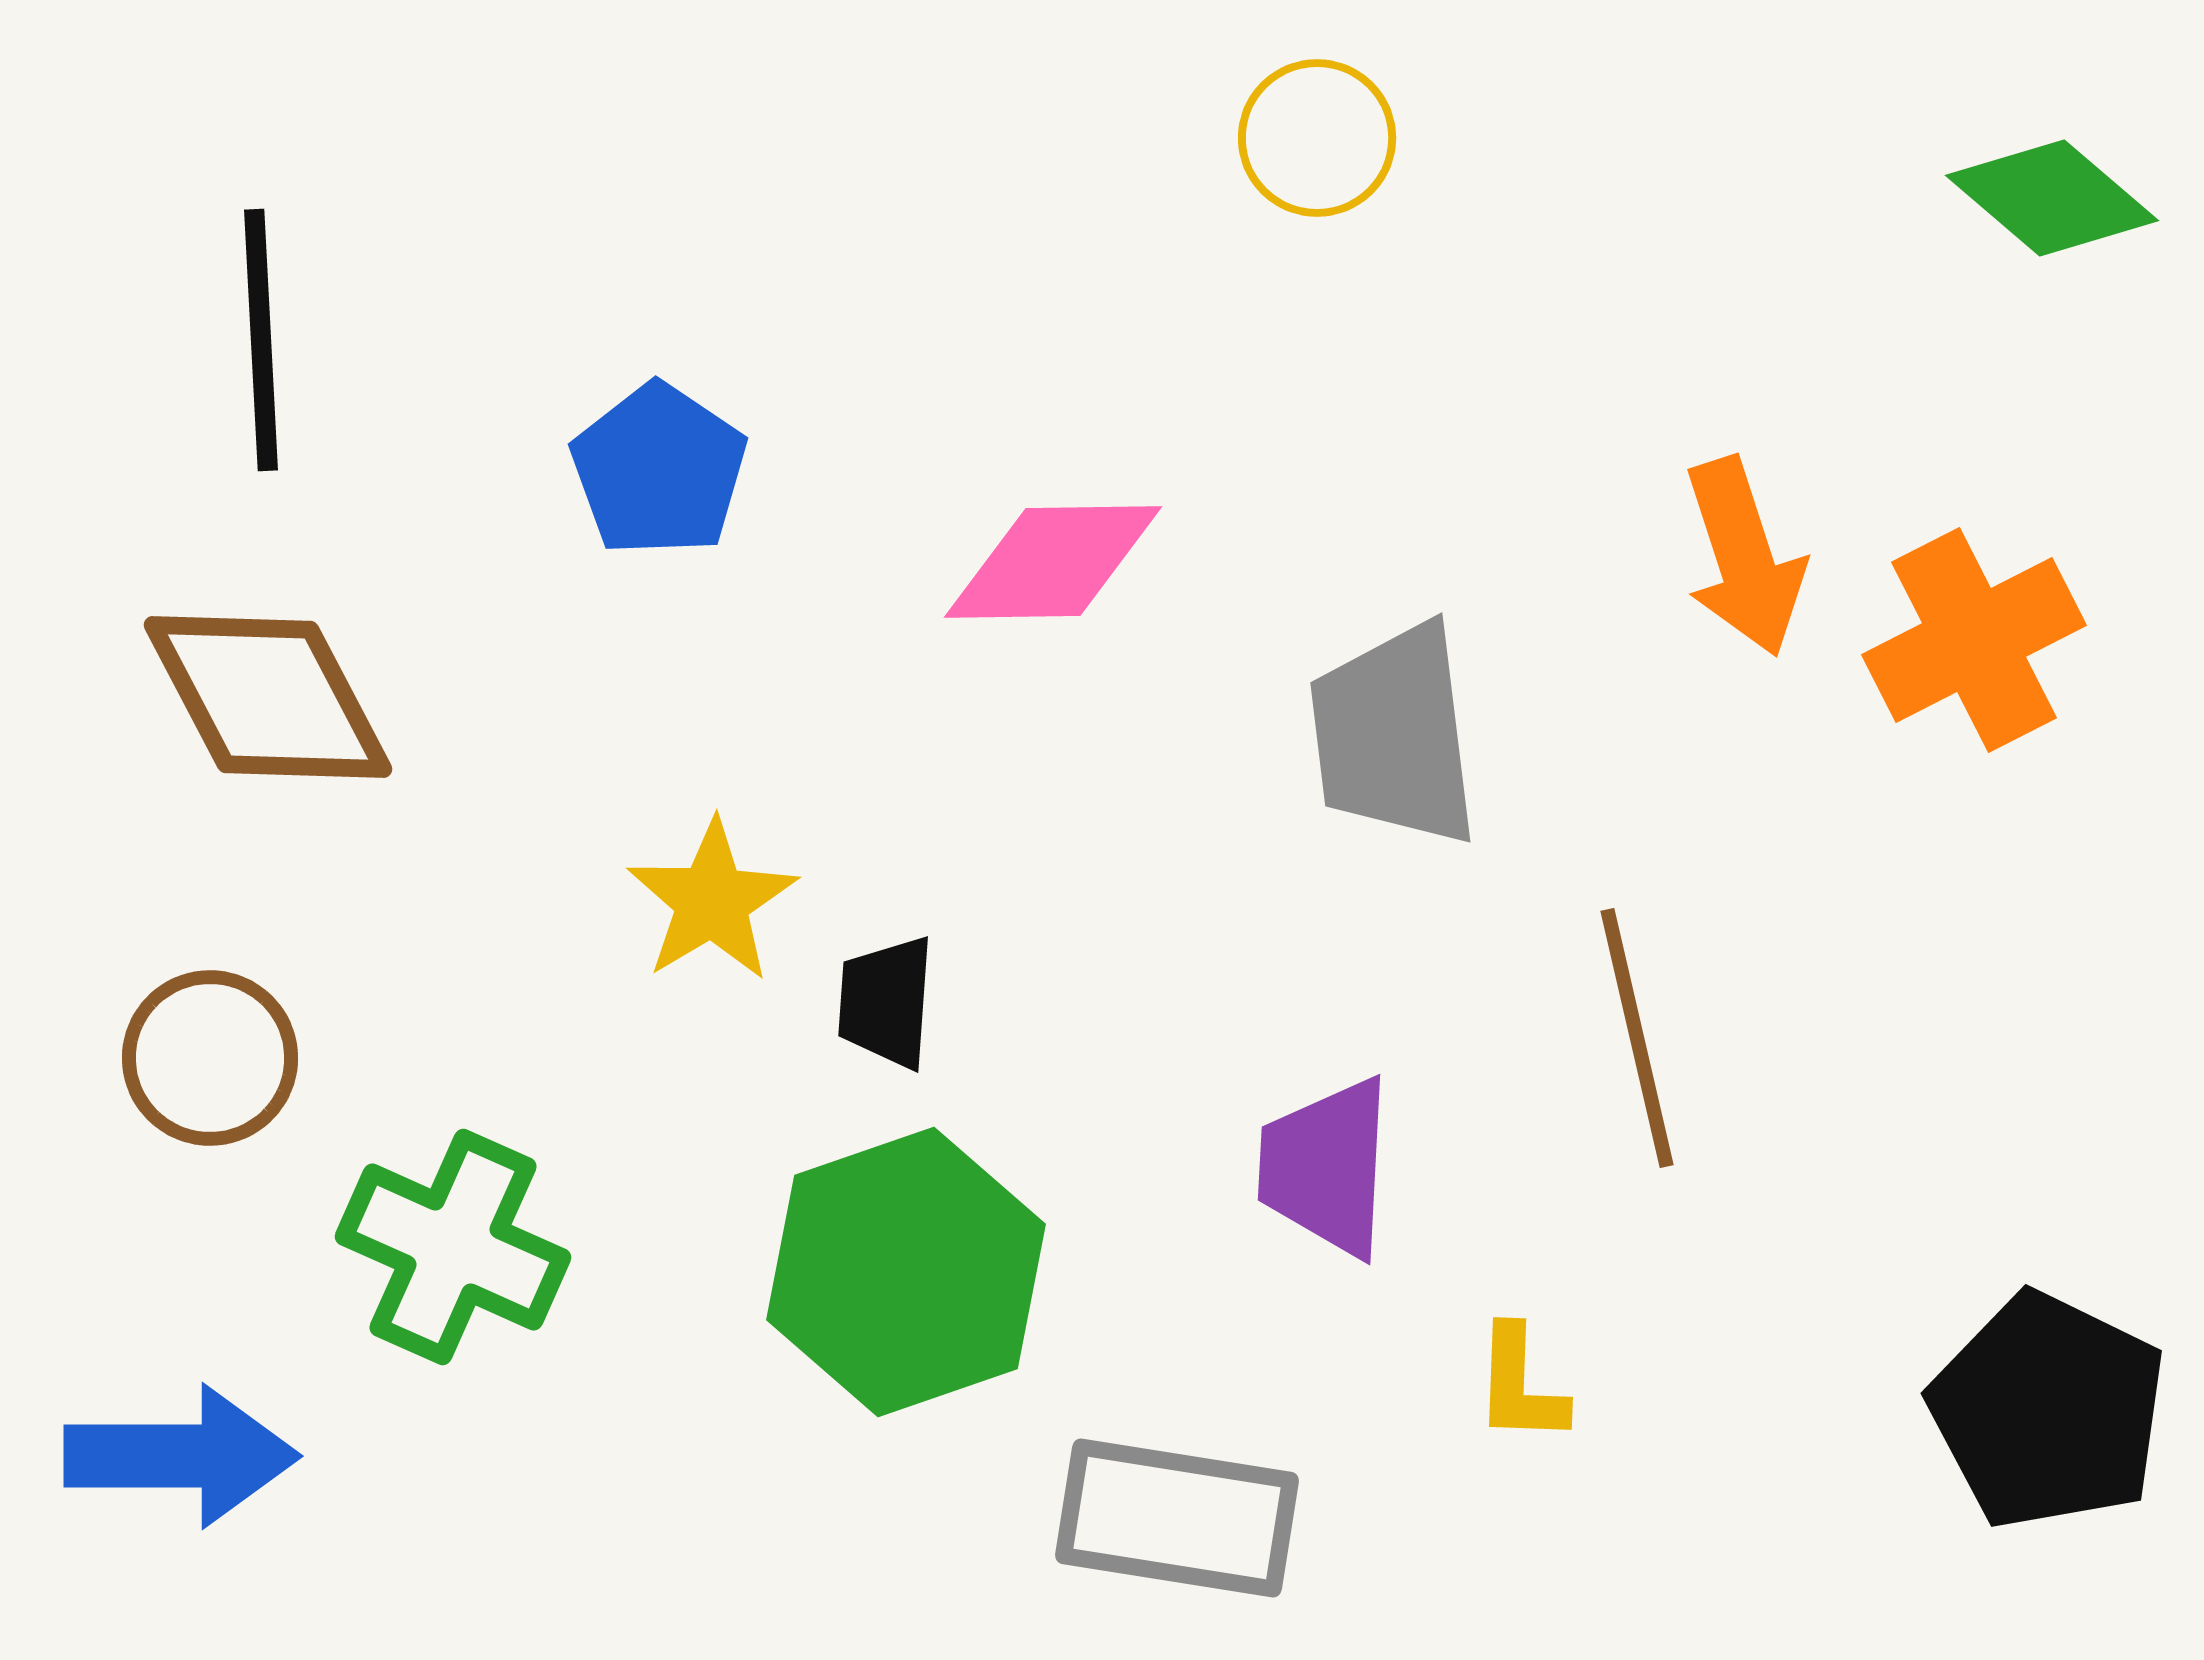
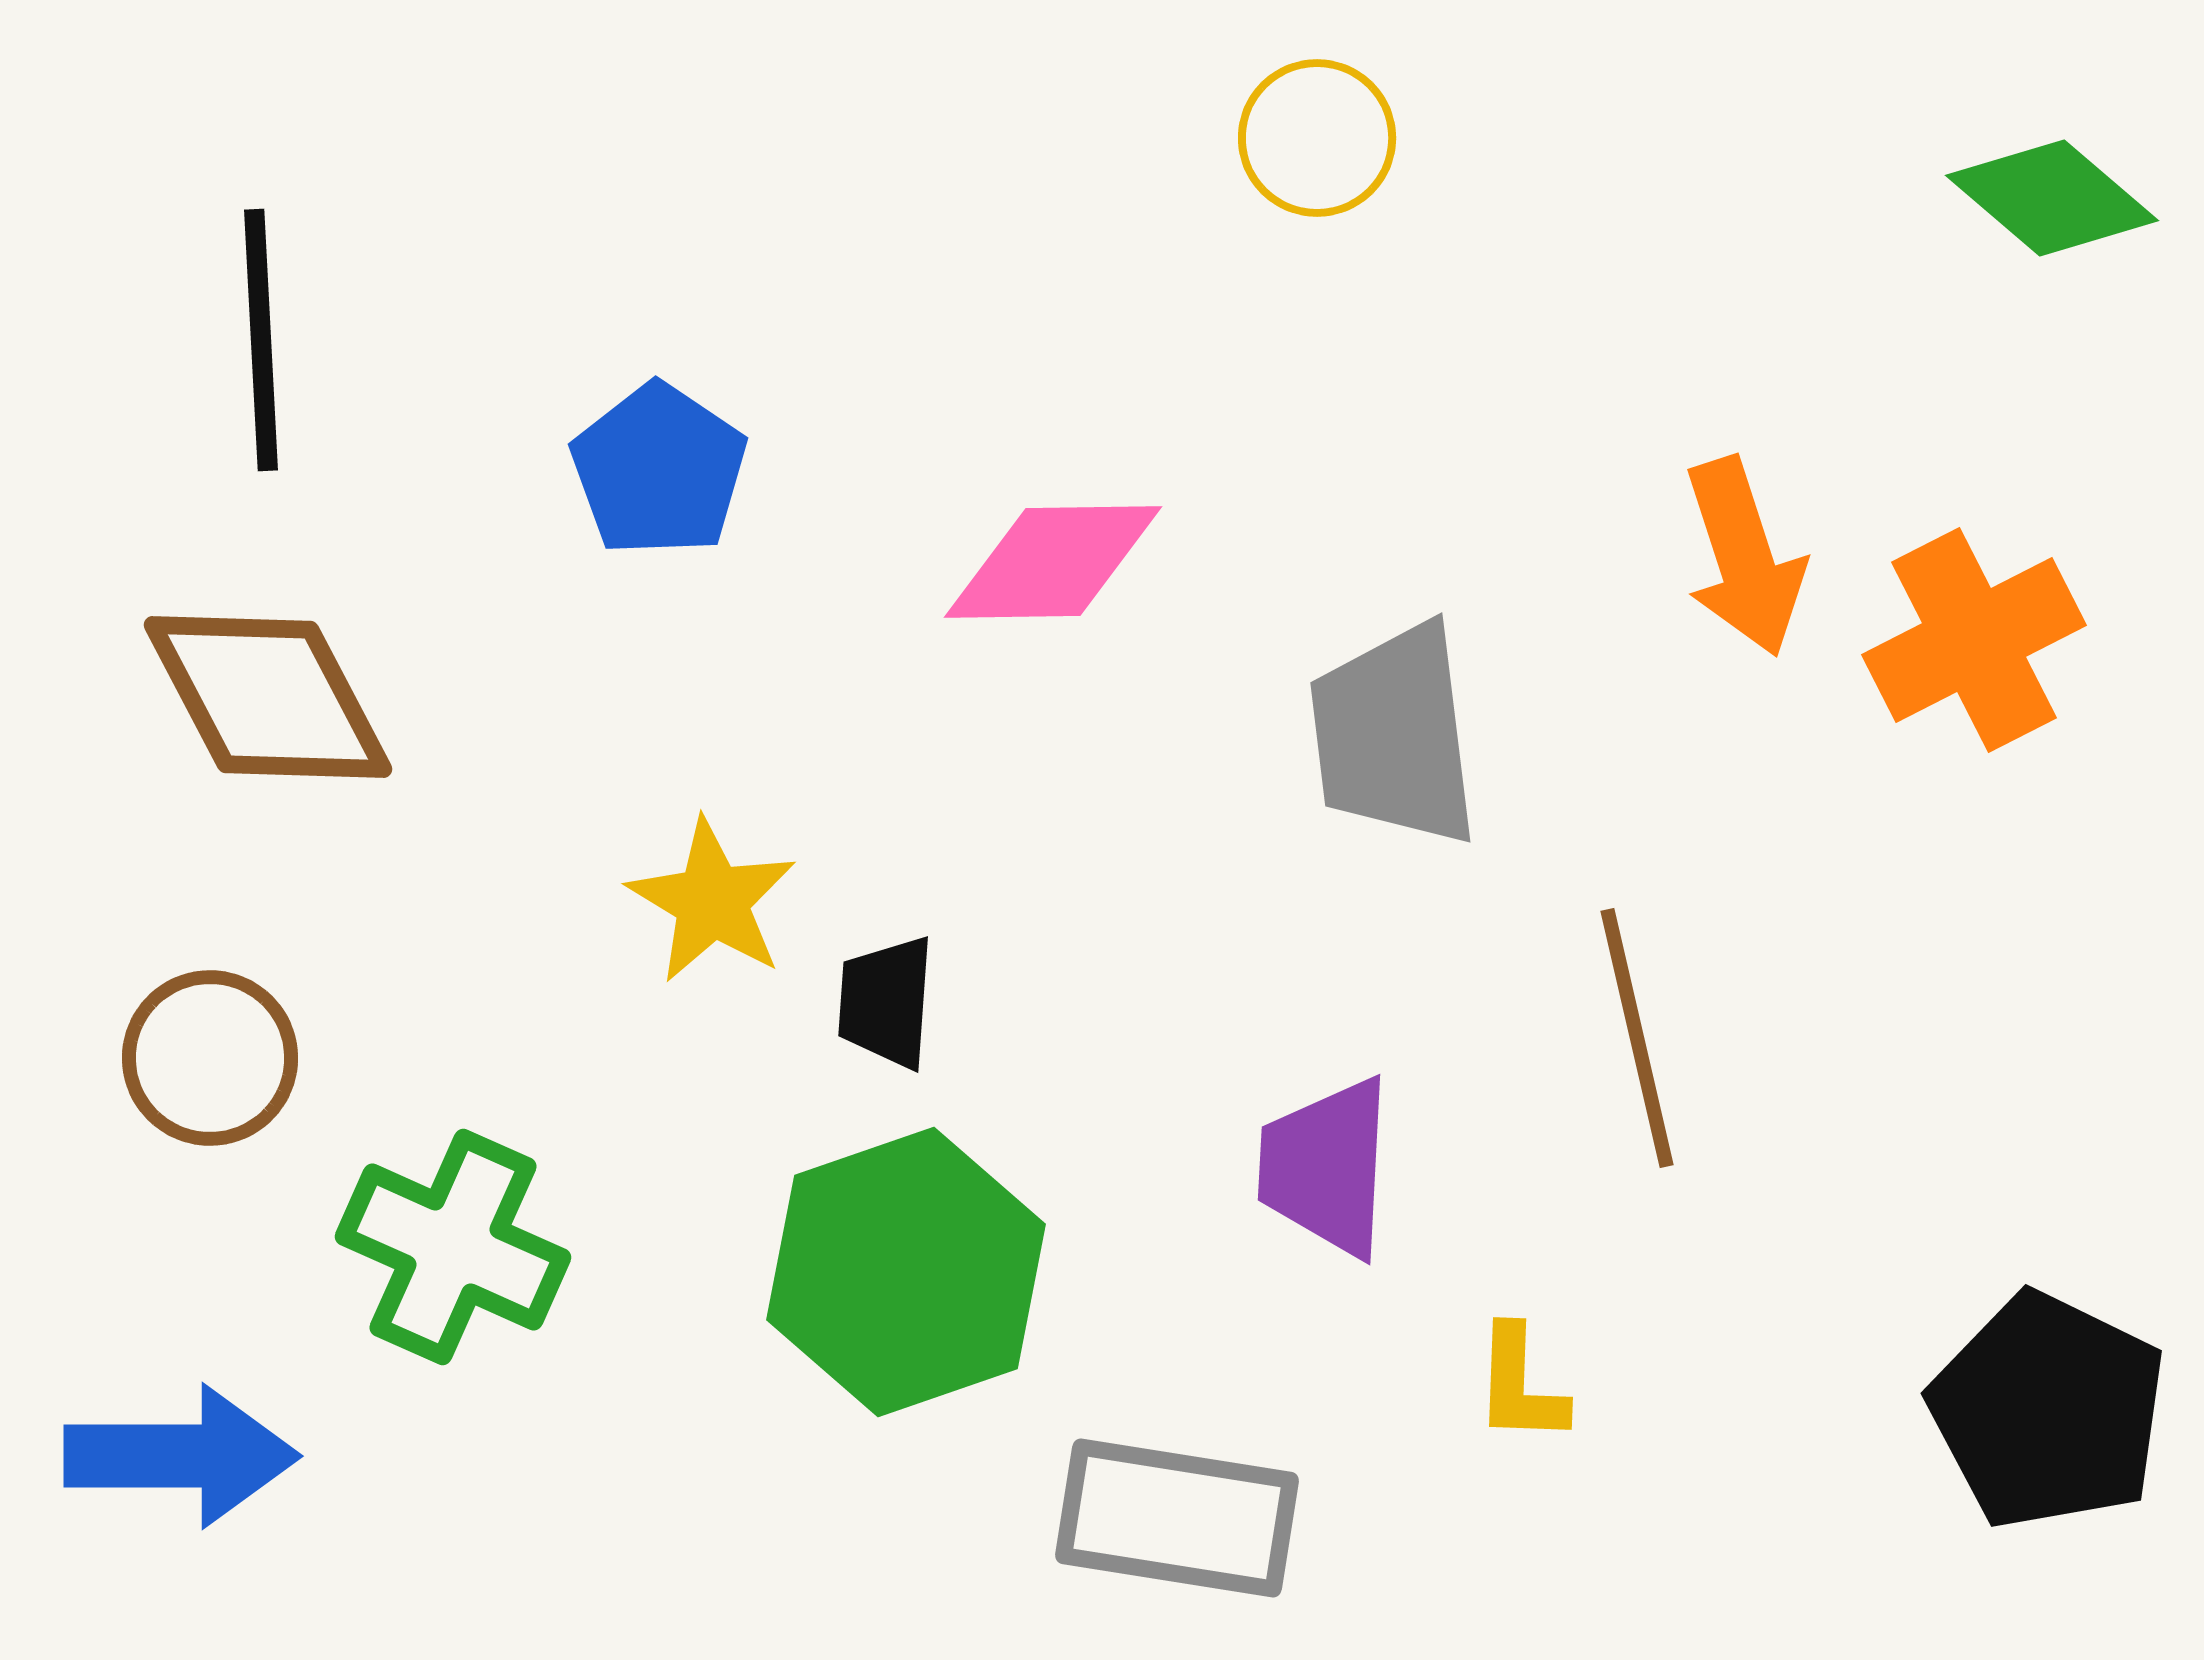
yellow star: rotated 10 degrees counterclockwise
